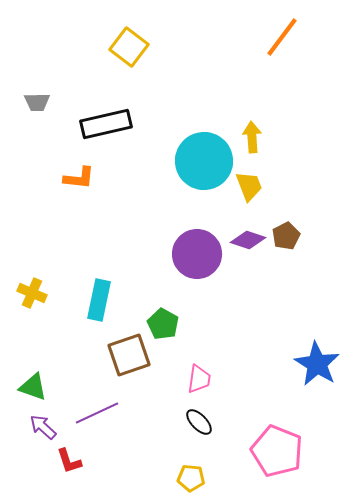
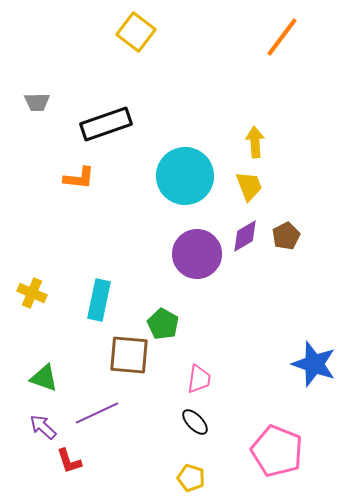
yellow square: moved 7 px right, 15 px up
black rectangle: rotated 6 degrees counterclockwise
yellow arrow: moved 3 px right, 5 px down
cyan circle: moved 19 px left, 15 px down
purple diamond: moved 3 px left, 4 px up; rotated 48 degrees counterclockwise
brown square: rotated 24 degrees clockwise
blue star: moved 3 px left; rotated 12 degrees counterclockwise
green triangle: moved 11 px right, 9 px up
black ellipse: moved 4 px left
yellow pentagon: rotated 12 degrees clockwise
